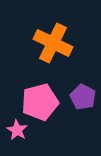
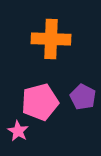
orange cross: moved 2 px left, 4 px up; rotated 24 degrees counterclockwise
pink star: moved 1 px right, 1 px down
